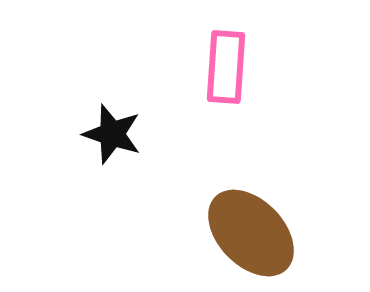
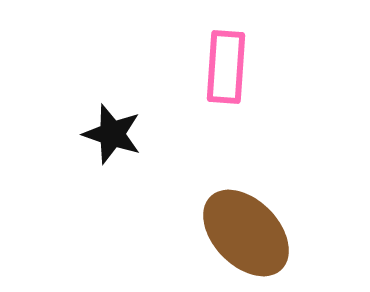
brown ellipse: moved 5 px left
